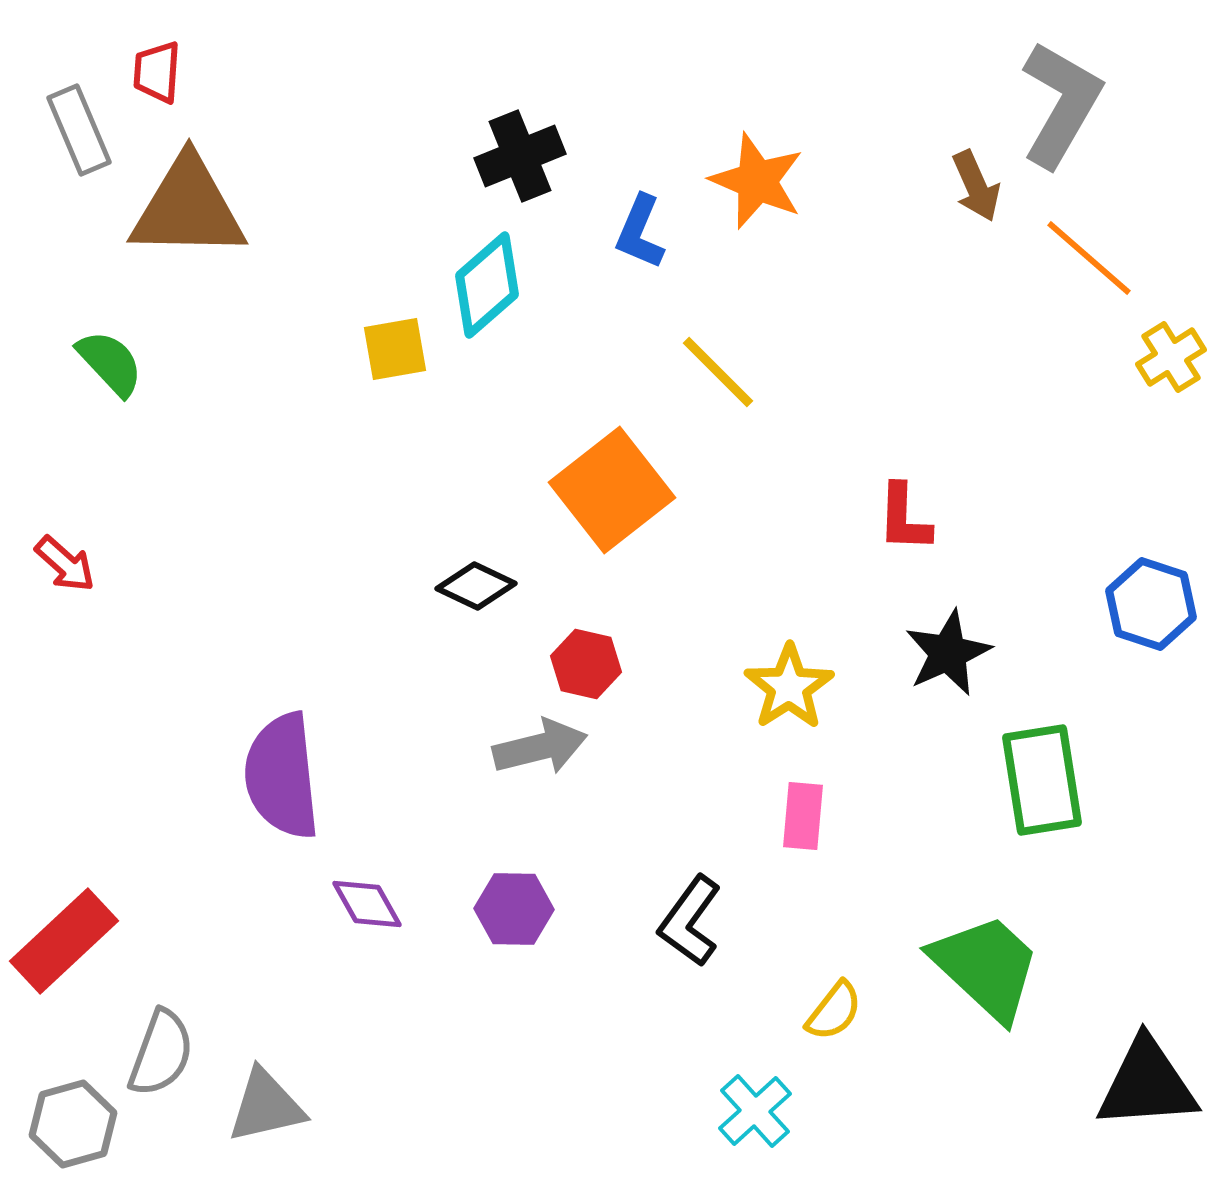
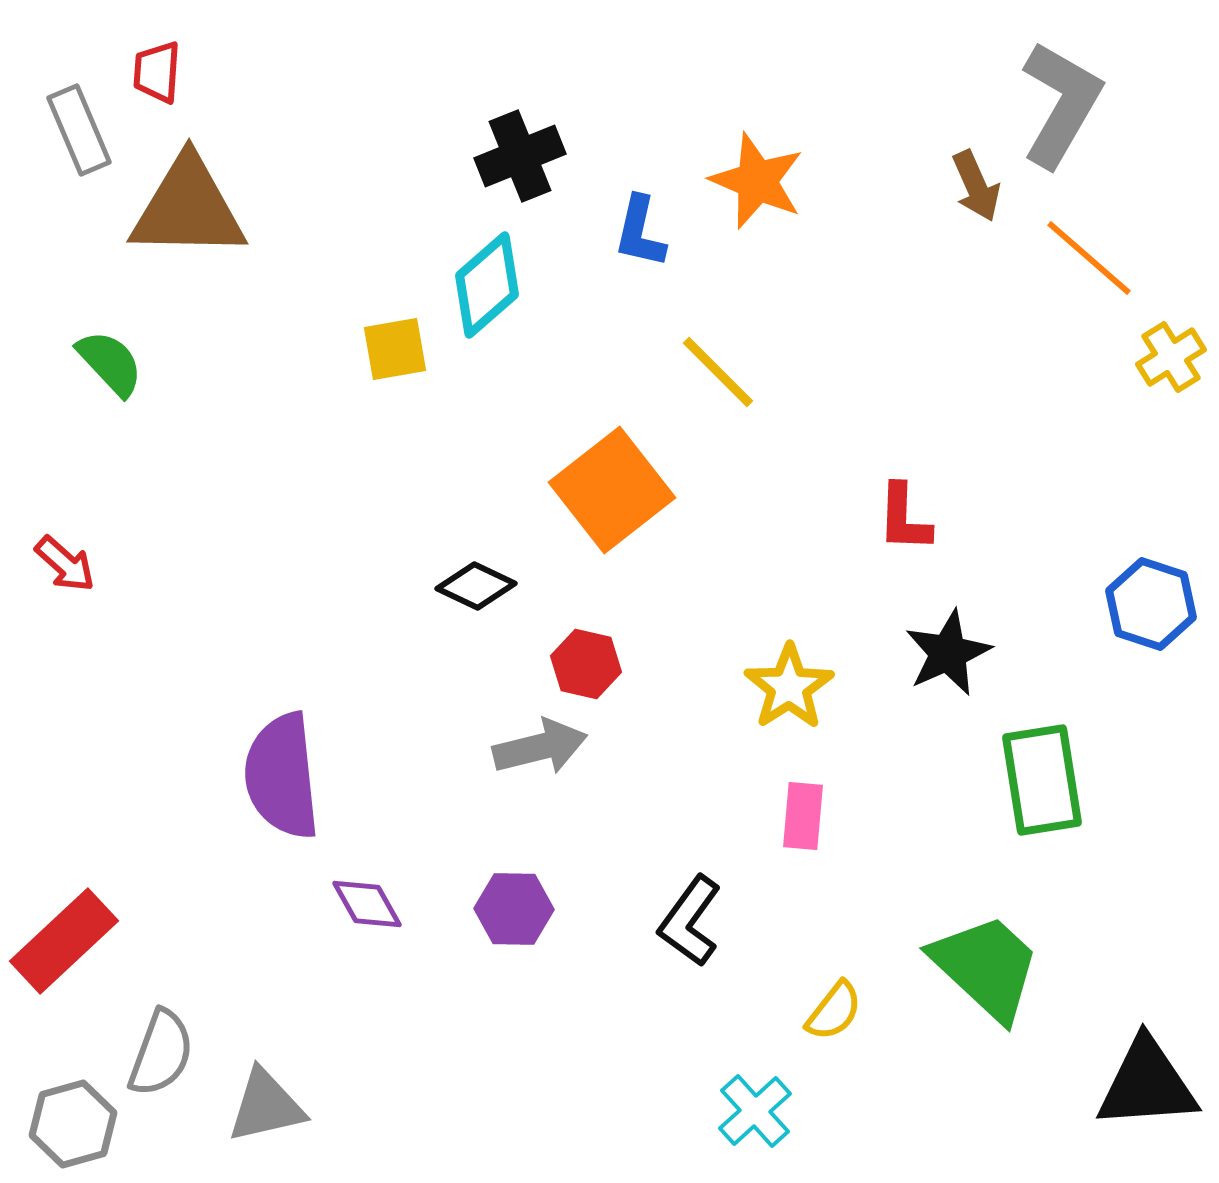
blue L-shape: rotated 10 degrees counterclockwise
